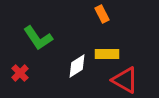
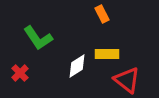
red triangle: moved 2 px right; rotated 8 degrees clockwise
